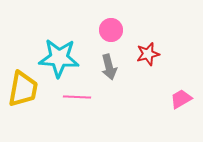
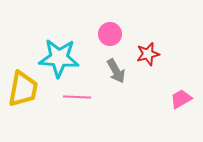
pink circle: moved 1 px left, 4 px down
gray arrow: moved 7 px right, 4 px down; rotated 15 degrees counterclockwise
